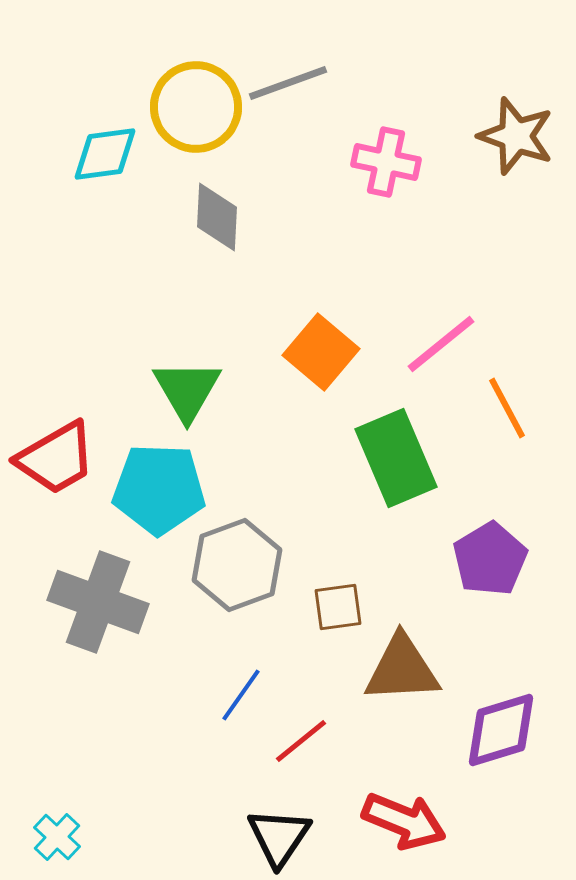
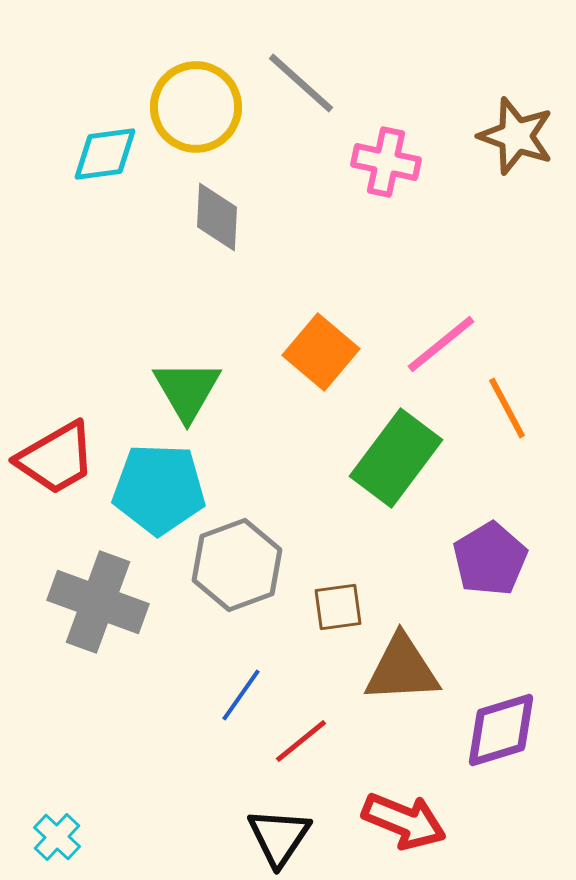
gray line: moved 13 px right; rotated 62 degrees clockwise
green rectangle: rotated 60 degrees clockwise
